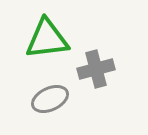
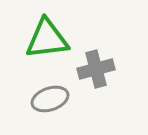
gray ellipse: rotated 6 degrees clockwise
